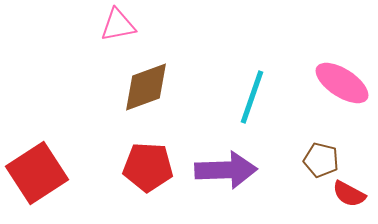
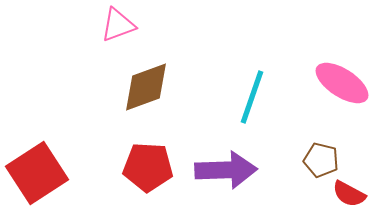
pink triangle: rotated 9 degrees counterclockwise
